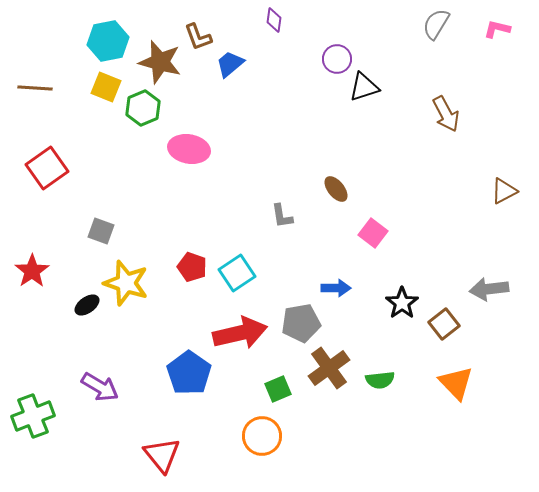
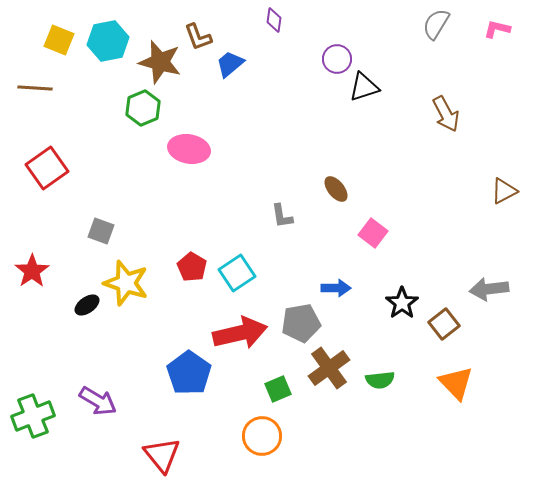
yellow square: moved 47 px left, 47 px up
red pentagon: rotated 12 degrees clockwise
purple arrow: moved 2 px left, 14 px down
